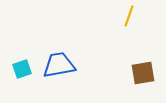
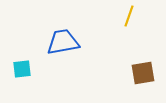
blue trapezoid: moved 4 px right, 23 px up
cyan square: rotated 12 degrees clockwise
